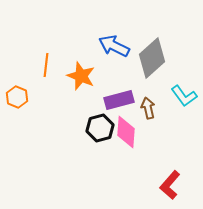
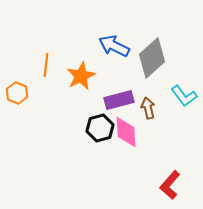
orange star: rotated 24 degrees clockwise
orange hexagon: moved 4 px up
pink diamond: rotated 8 degrees counterclockwise
